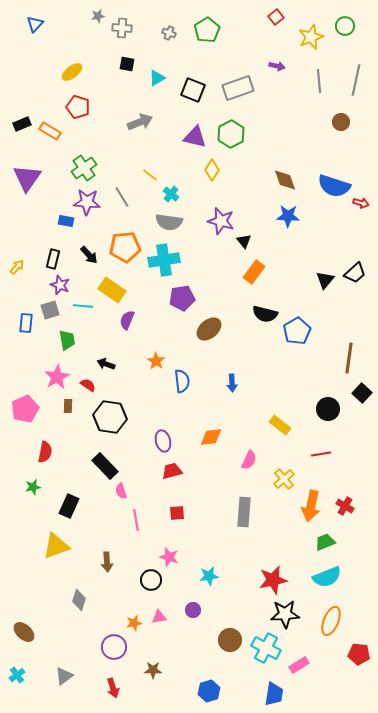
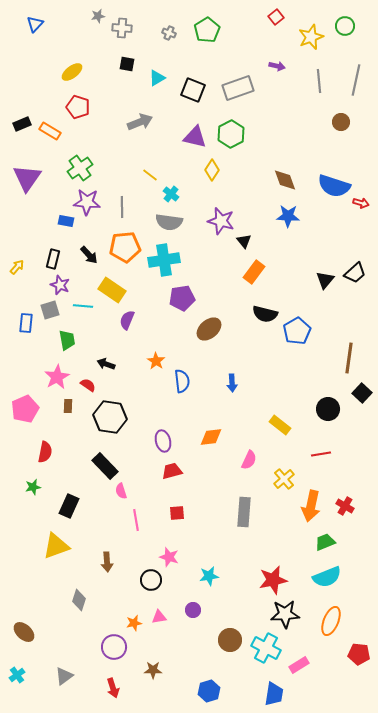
green cross at (84, 168): moved 4 px left
gray line at (122, 197): moved 10 px down; rotated 30 degrees clockwise
